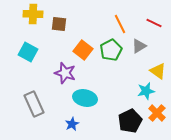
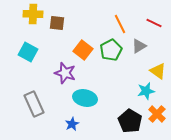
brown square: moved 2 px left, 1 px up
orange cross: moved 1 px down
black pentagon: rotated 15 degrees counterclockwise
